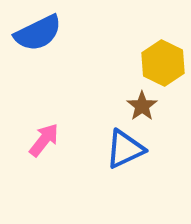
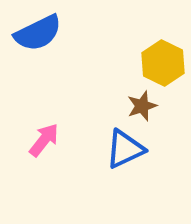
brown star: rotated 16 degrees clockwise
